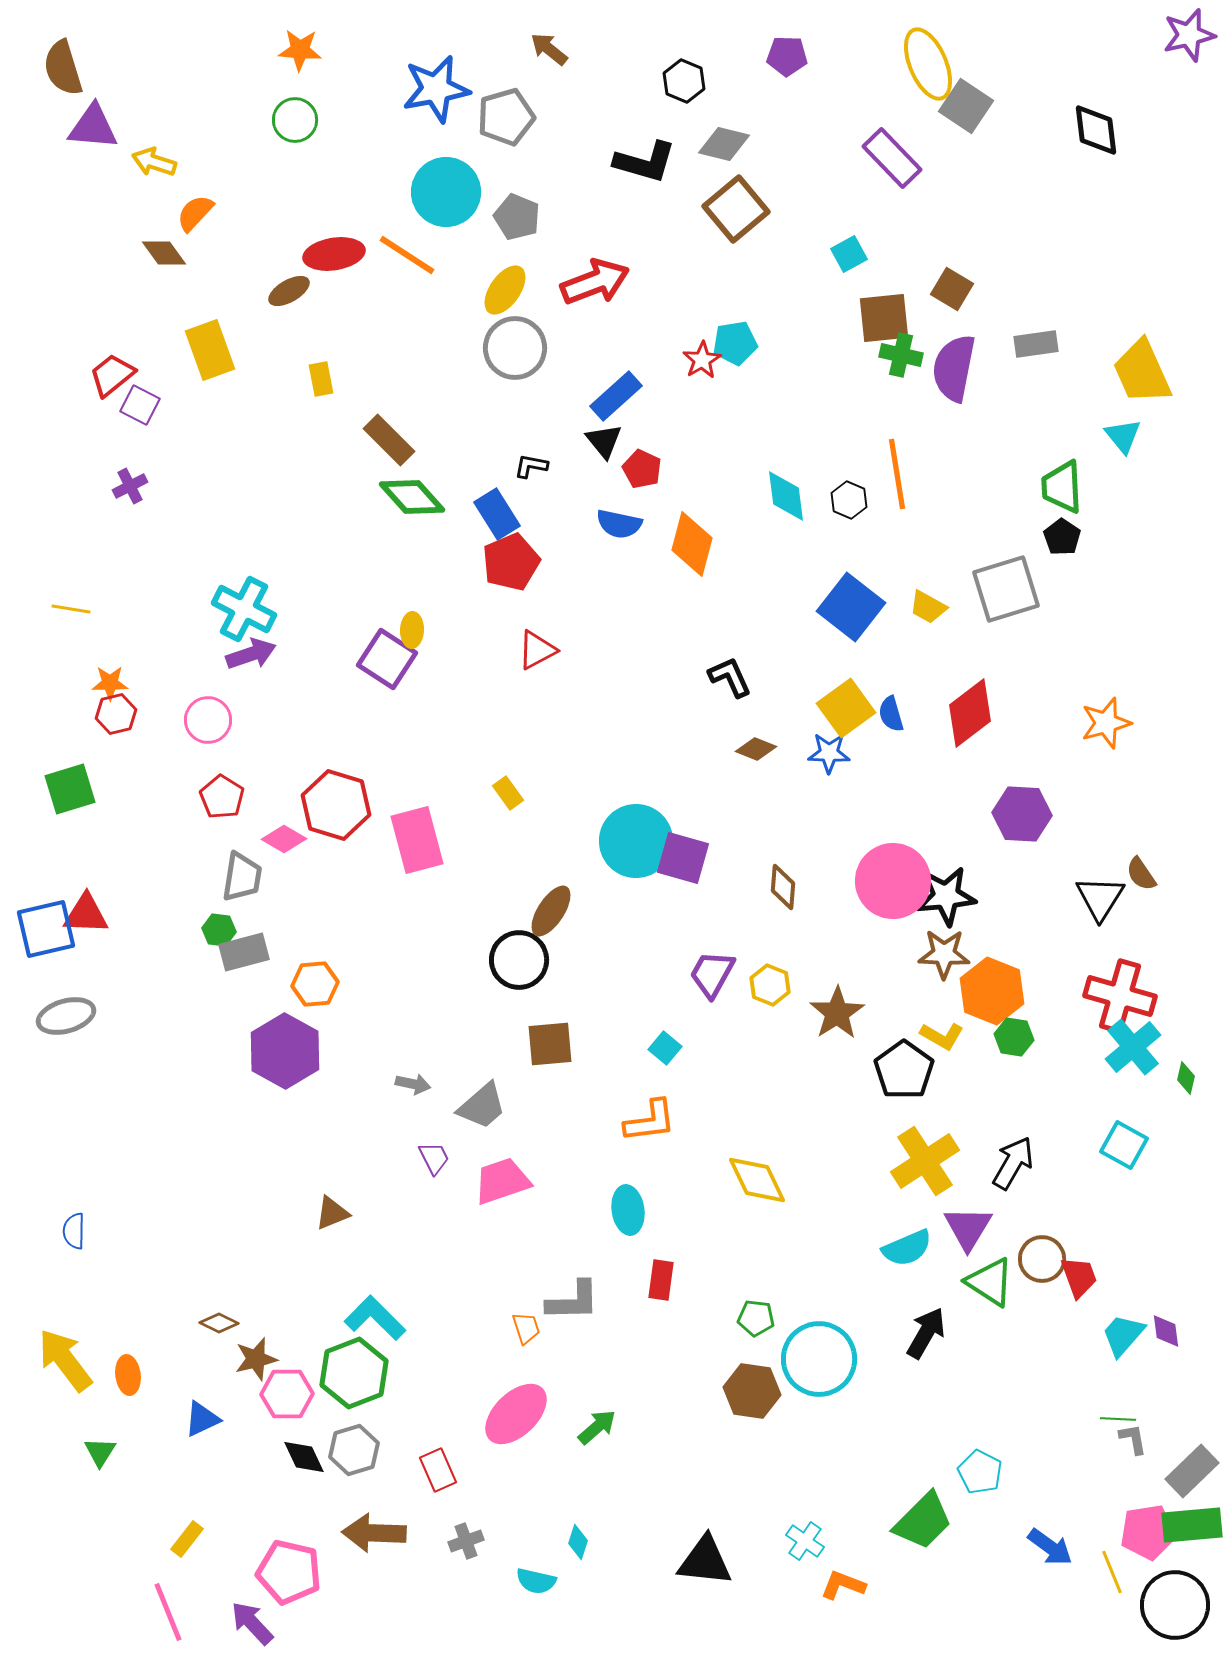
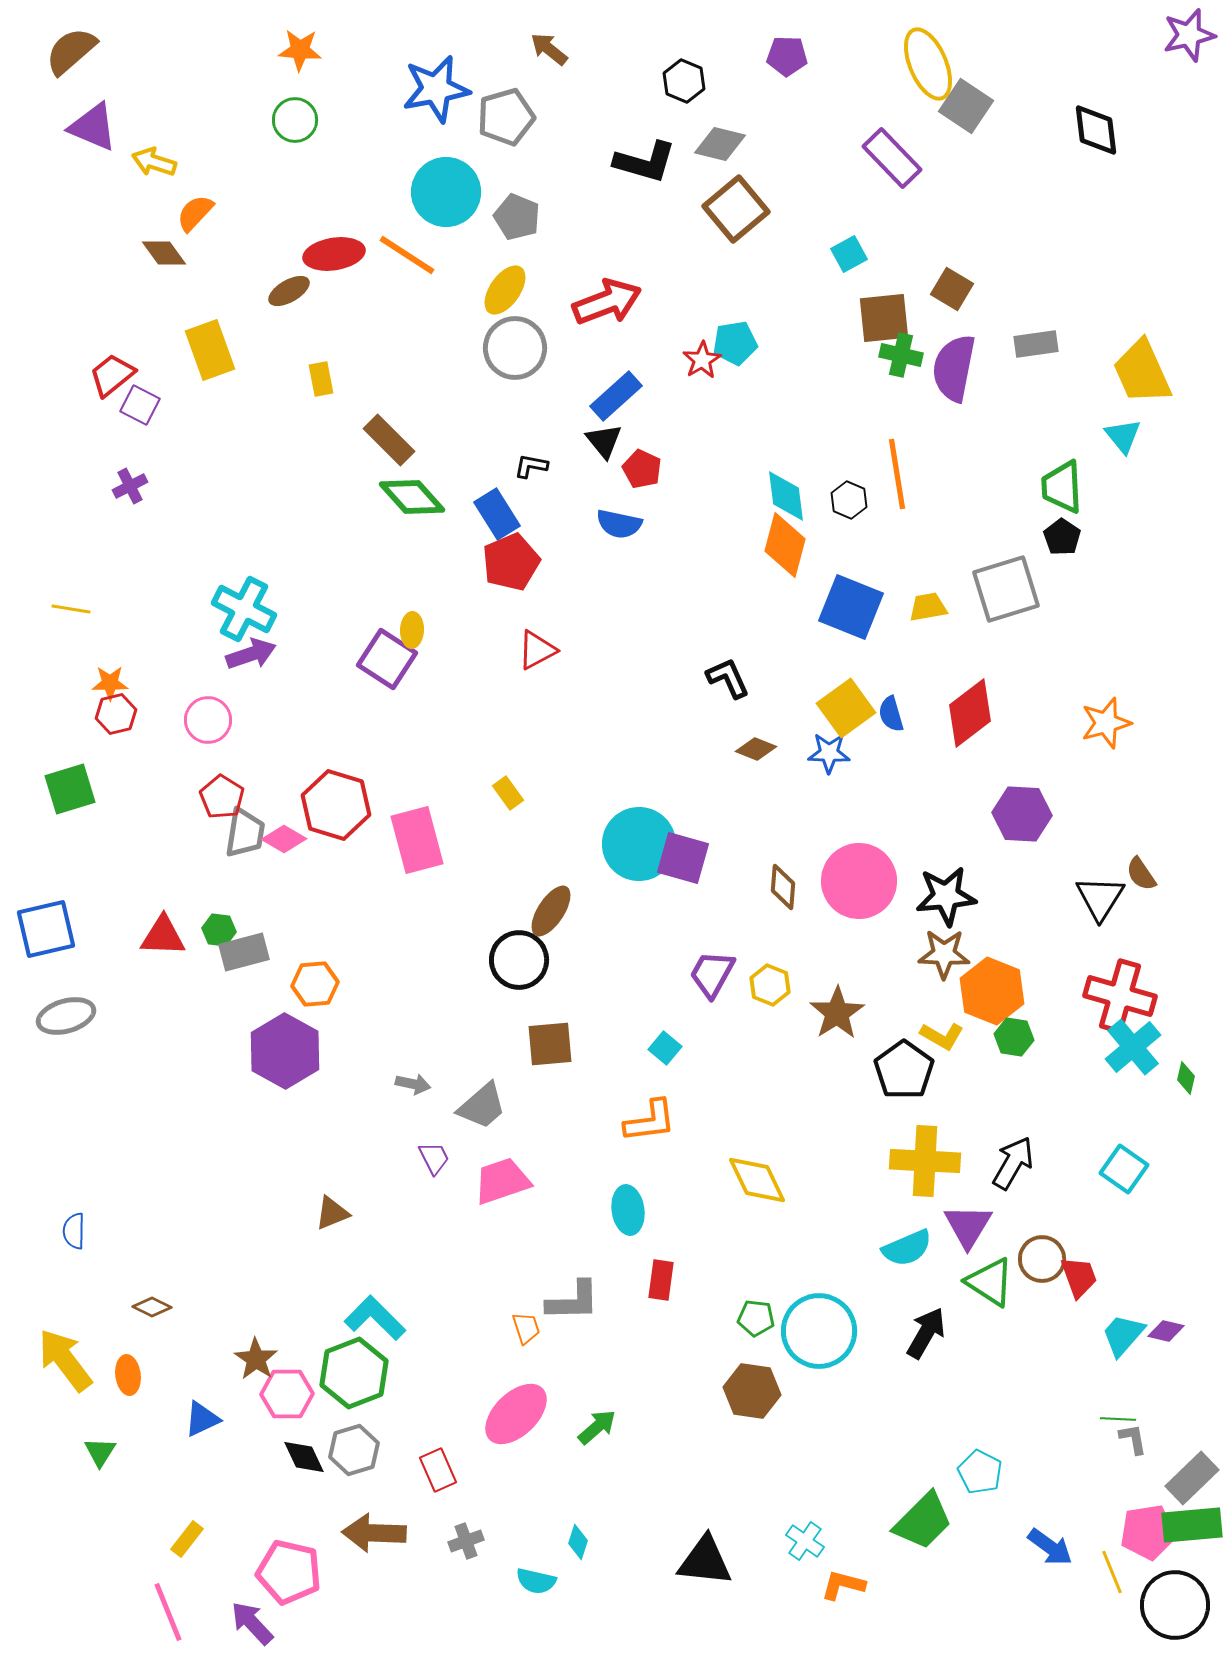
brown semicircle at (63, 68): moved 8 px right, 17 px up; rotated 66 degrees clockwise
purple triangle at (93, 127): rotated 18 degrees clockwise
gray diamond at (724, 144): moved 4 px left
red arrow at (595, 282): moved 12 px right, 20 px down
orange diamond at (692, 544): moved 93 px right, 1 px down
blue square at (851, 607): rotated 16 degrees counterclockwise
yellow trapezoid at (928, 607): rotated 141 degrees clockwise
black L-shape at (730, 677): moved 2 px left, 1 px down
cyan circle at (636, 841): moved 3 px right, 3 px down
gray trapezoid at (242, 877): moved 3 px right, 44 px up
pink circle at (893, 881): moved 34 px left
red triangle at (86, 914): moved 77 px right, 22 px down
cyan square at (1124, 1145): moved 24 px down; rotated 6 degrees clockwise
yellow cross at (925, 1161): rotated 36 degrees clockwise
purple triangle at (968, 1228): moved 2 px up
brown diamond at (219, 1323): moved 67 px left, 16 px up
purple diamond at (1166, 1331): rotated 69 degrees counterclockwise
brown star at (256, 1359): rotated 24 degrees counterclockwise
cyan circle at (819, 1359): moved 28 px up
gray rectangle at (1192, 1471): moved 7 px down
orange L-shape at (843, 1585): rotated 6 degrees counterclockwise
